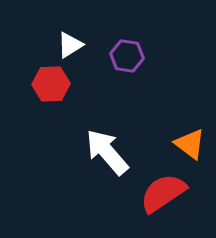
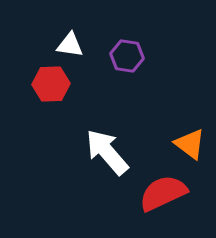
white triangle: rotated 40 degrees clockwise
red semicircle: rotated 9 degrees clockwise
